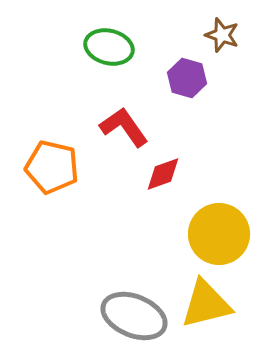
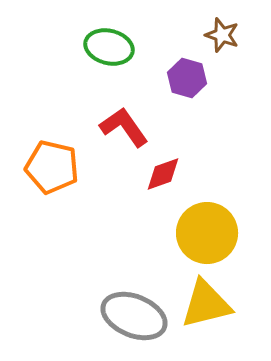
yellow circle: moved 12 px left, 1 px up
